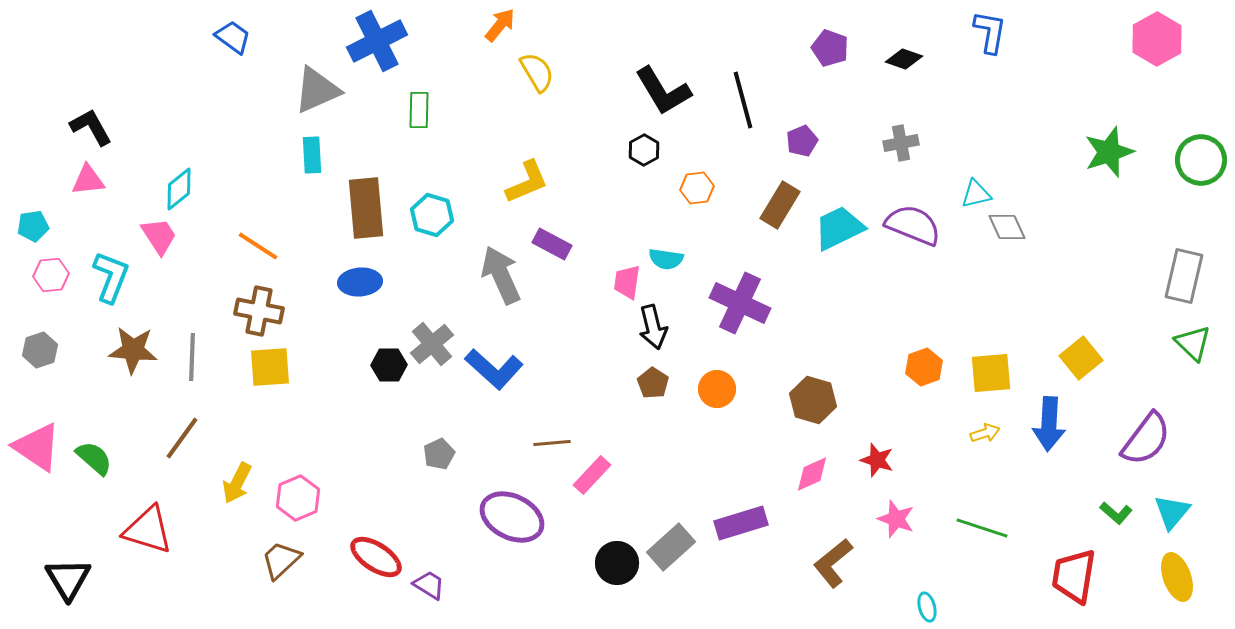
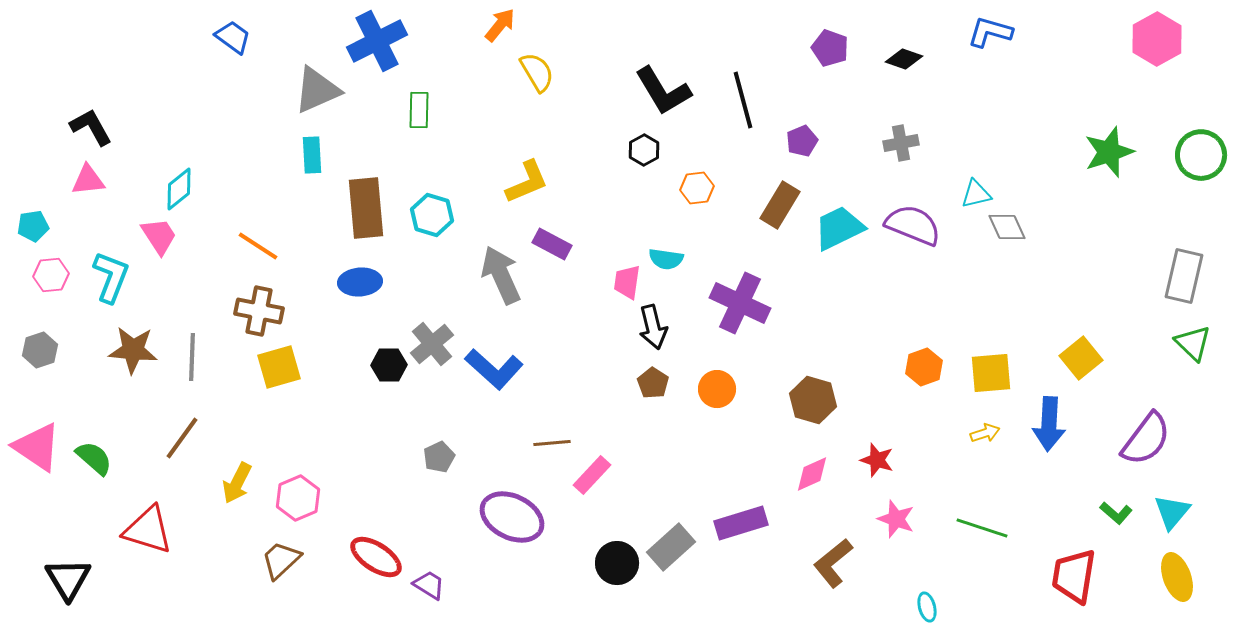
blue L-shape at (990, 32): rotated 84 degrees counterclockwise
green circle at (1201, 160): moved 5 px up
yellow square at (270, 367): moved 9 px right; rotated 12 degrees counterclockwise
gray pentagon at (439, 454): moved 3 px down
